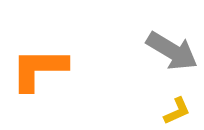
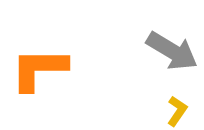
yellow L-shape: rotated 32 degrees counterclockwise
